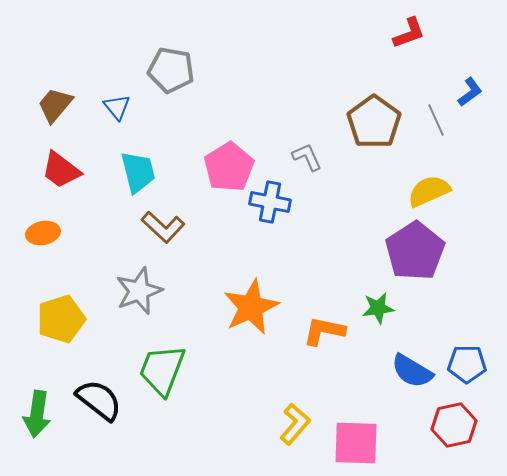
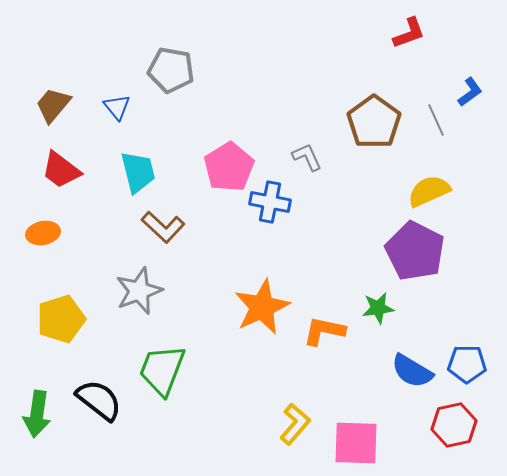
brown trapezoid: moved 2 px left
purple pentagon: rotated 12 degrees counterclockwise
orange star: moved 11 px right
